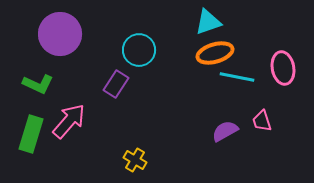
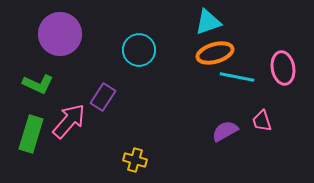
purple rectangle: moved 13 px left, 13 px down
yellow cross: rotated 15 degrees counterclockwise
